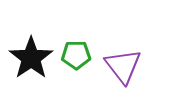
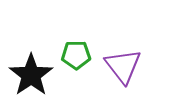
black star: moved 17 px down
